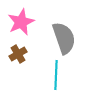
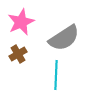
gray semicircle: rotated 76 degrees clockwise
